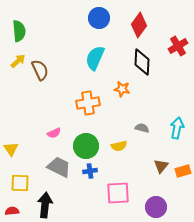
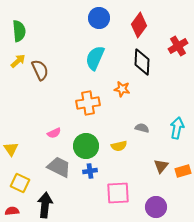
yellow square: rotated 24 degrees clockwise
